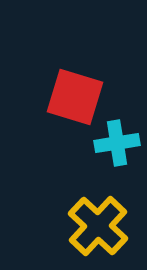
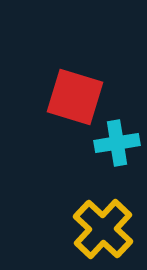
yellow cross: moved 5 px right, 3 px down
